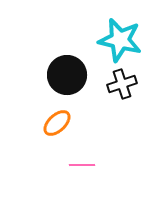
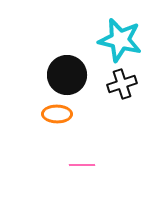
orange ellipse: moved 9 px up; rotated 44 degrees clockwise
